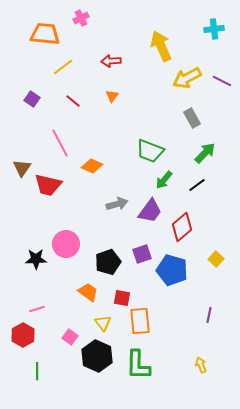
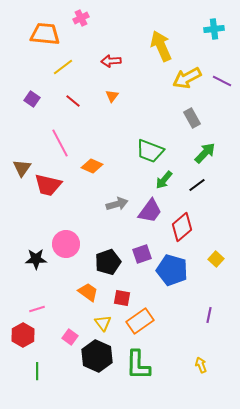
orange rectangle at (140, 321): rotated 60 degrees clockwise
